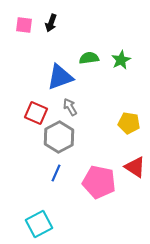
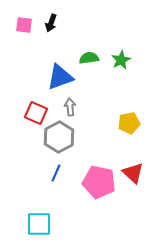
gray arrow: rotated 24 degrees clockwise
yellow pentagon: rotated 20 degrees counterclockwise
red triangle: moved 2 px left, 6 px down; rotated 10 degrees clockwise
cyan square: rotated 28 degrees clockwise
